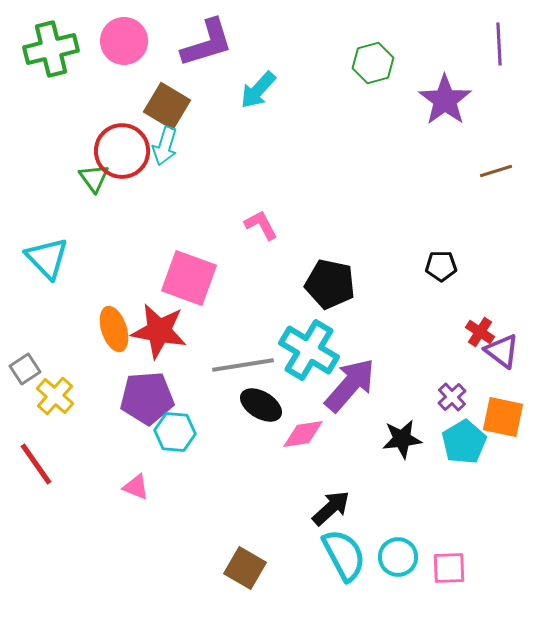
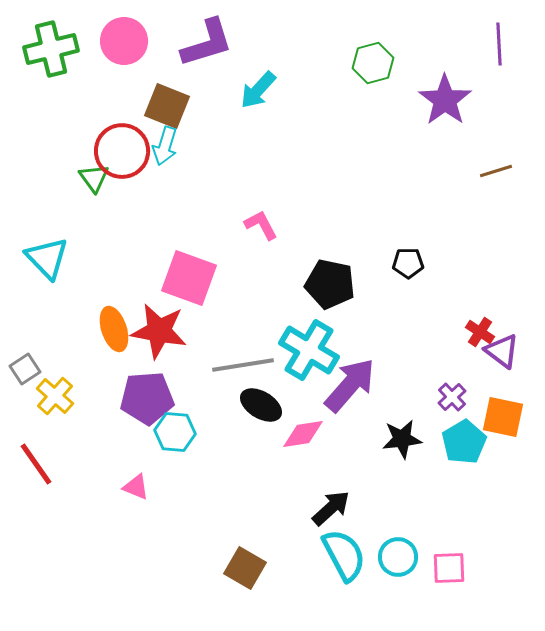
brown square at (167, 106): rotated 9 degrees counterclockwise
black pentagon at (441, 266): moved 33 px left, 3 px up
